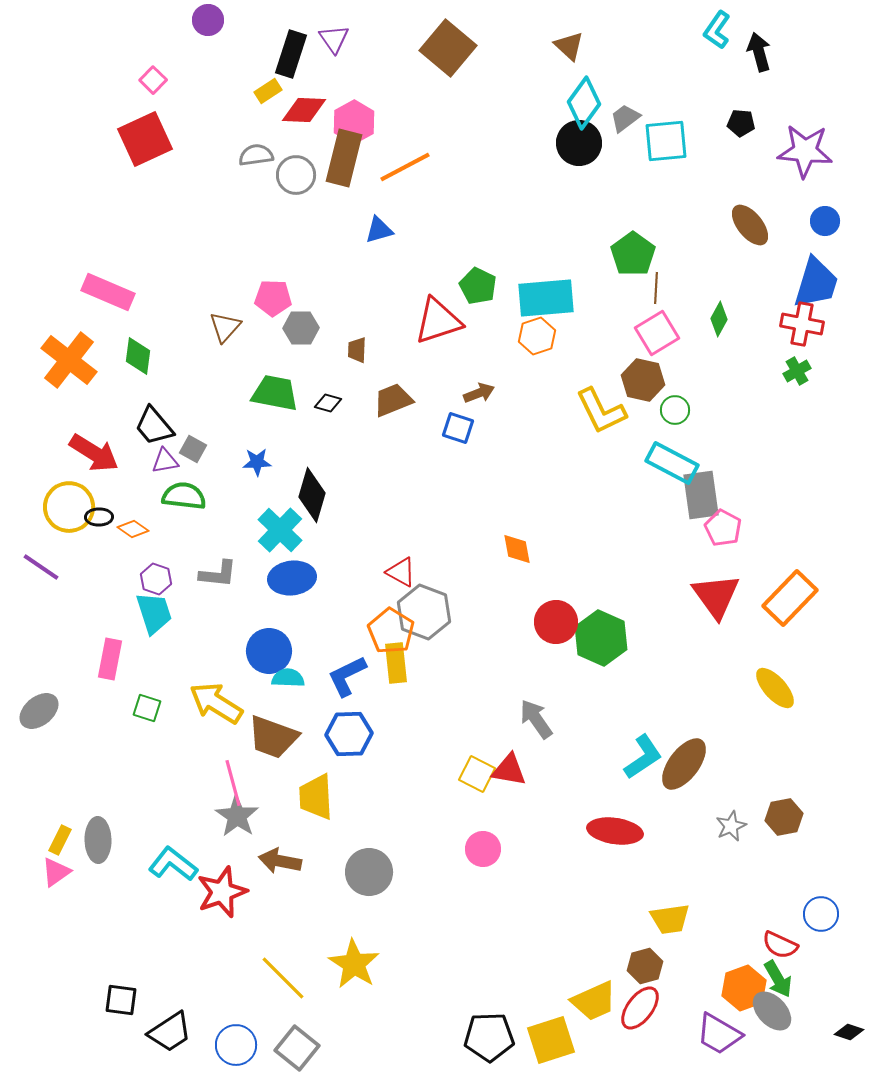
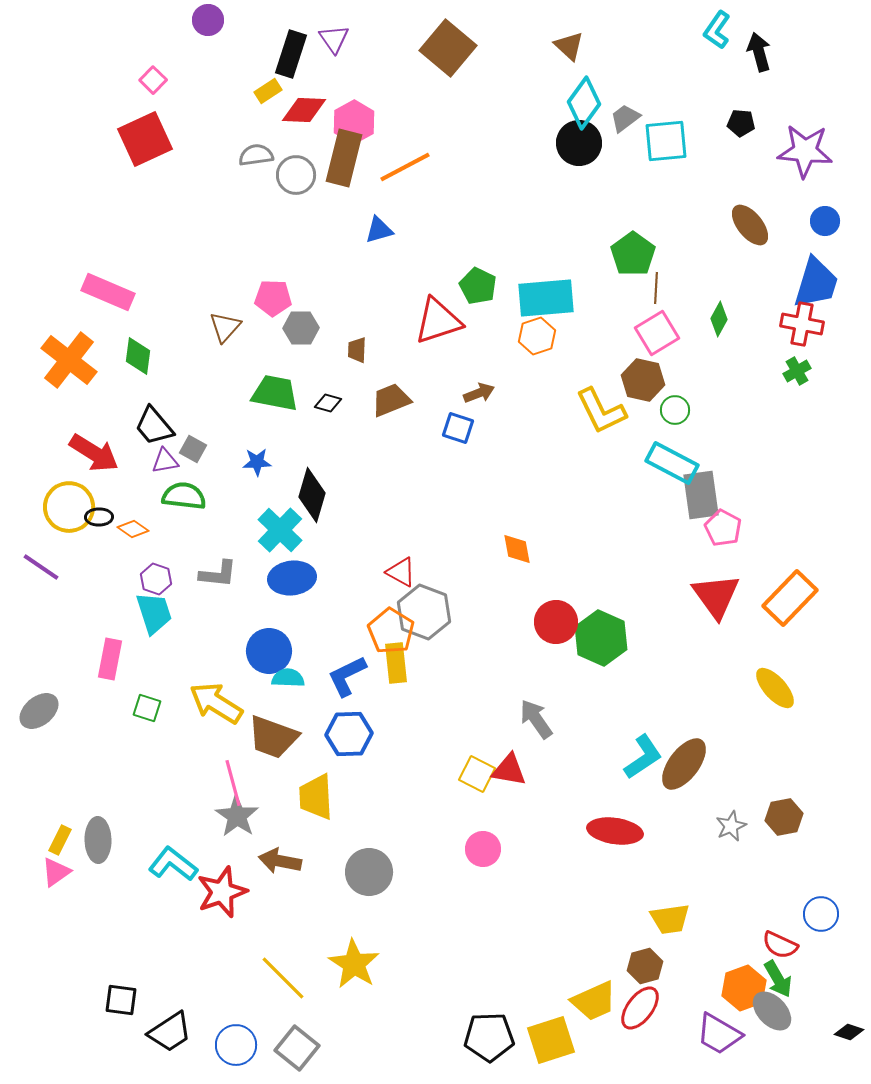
brown trapezoid at (393, 400): moved 2 px left
